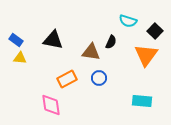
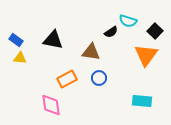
black semicircle: moved 10 px up; rotated 32 degrees clockwise
